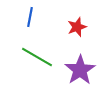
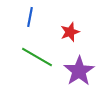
red star: moved 7 px left, 5 px down
purple star: moved 1 px left, 1 px down
